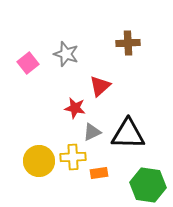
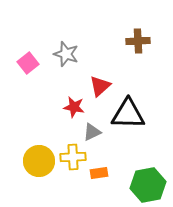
brown cross: moved 10 px right, 2 px up
red star: moved 1 px left, 1 px up
black triangle: moved 20 px up
green hexagon: rotated 20 degrees counterclockwise
